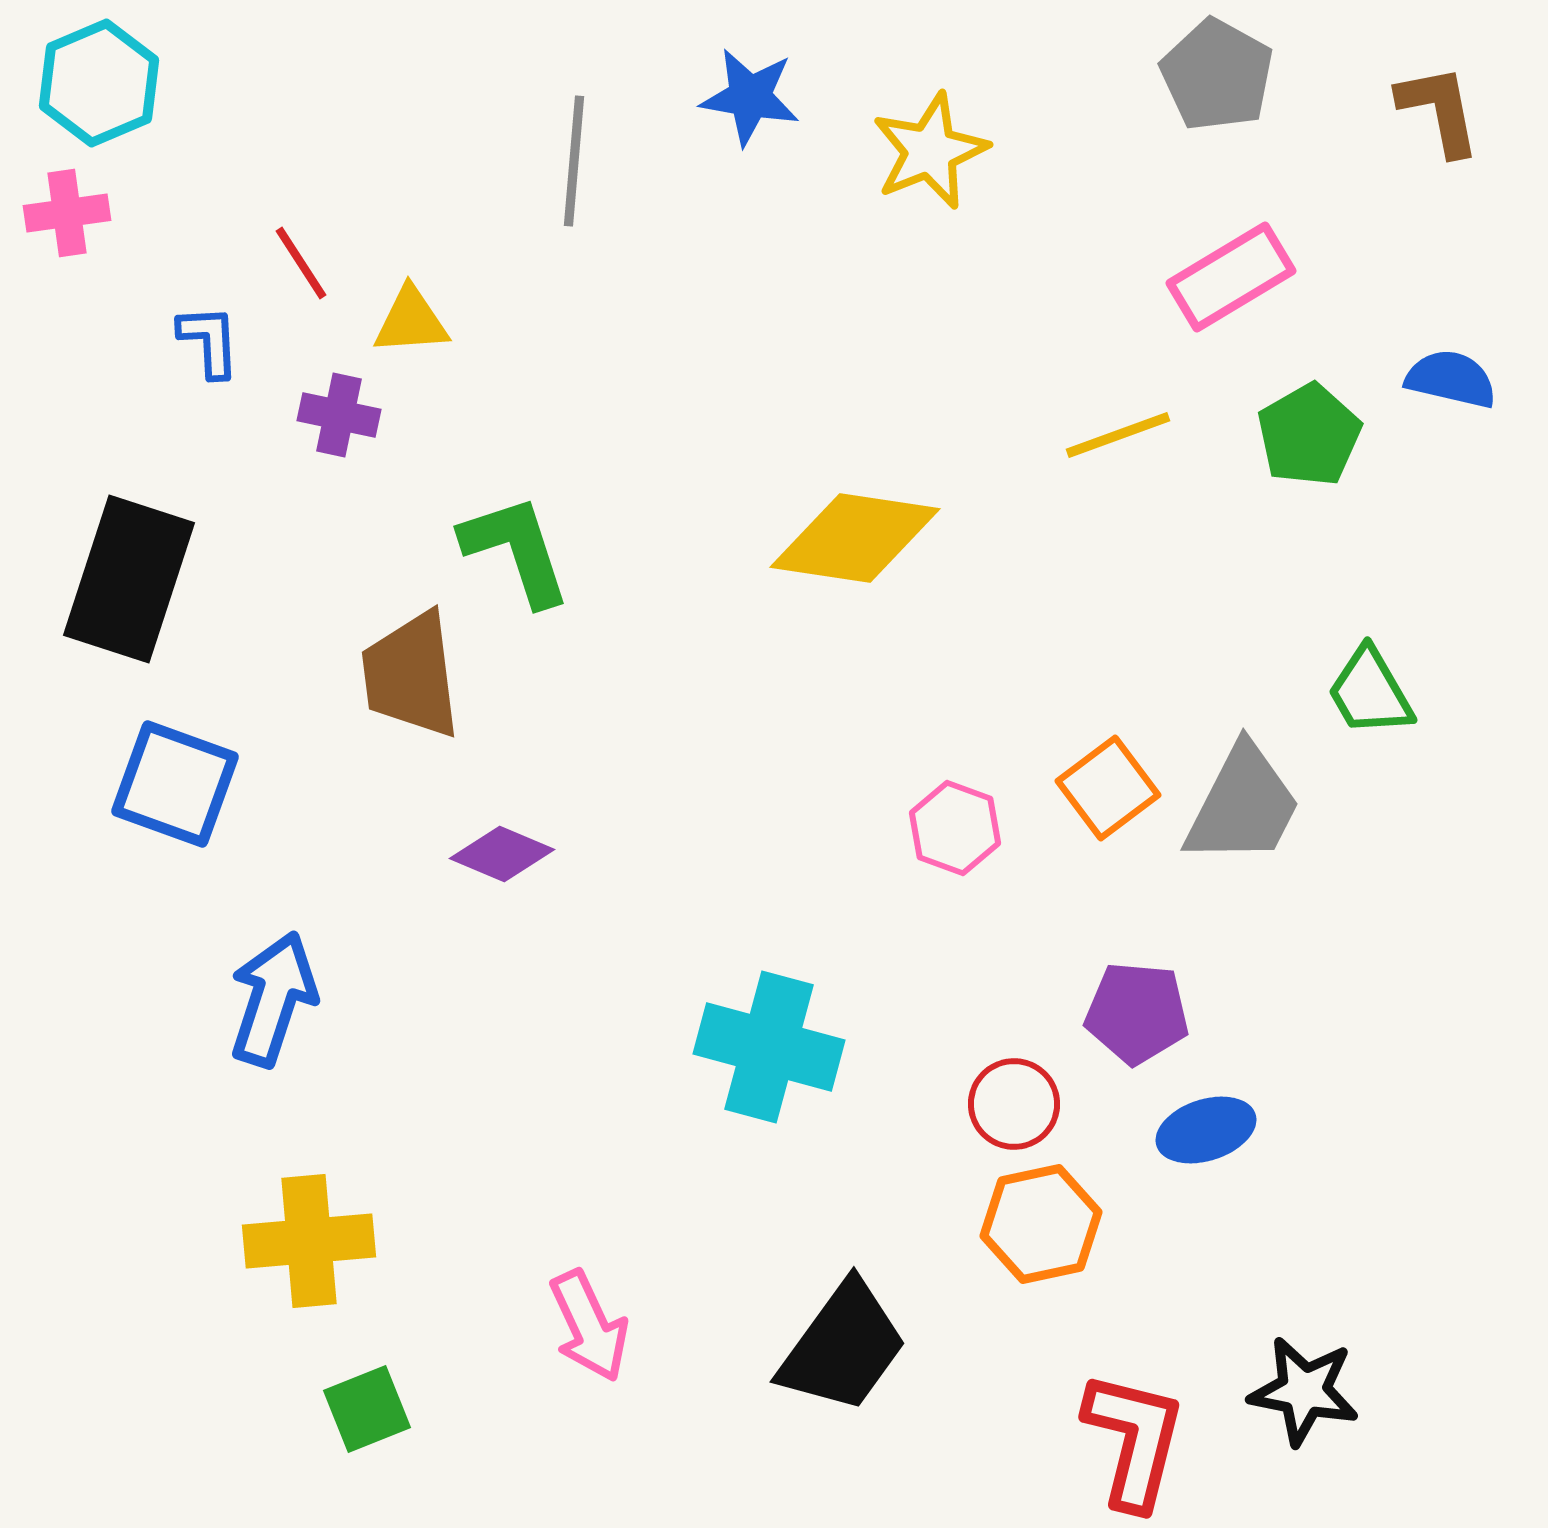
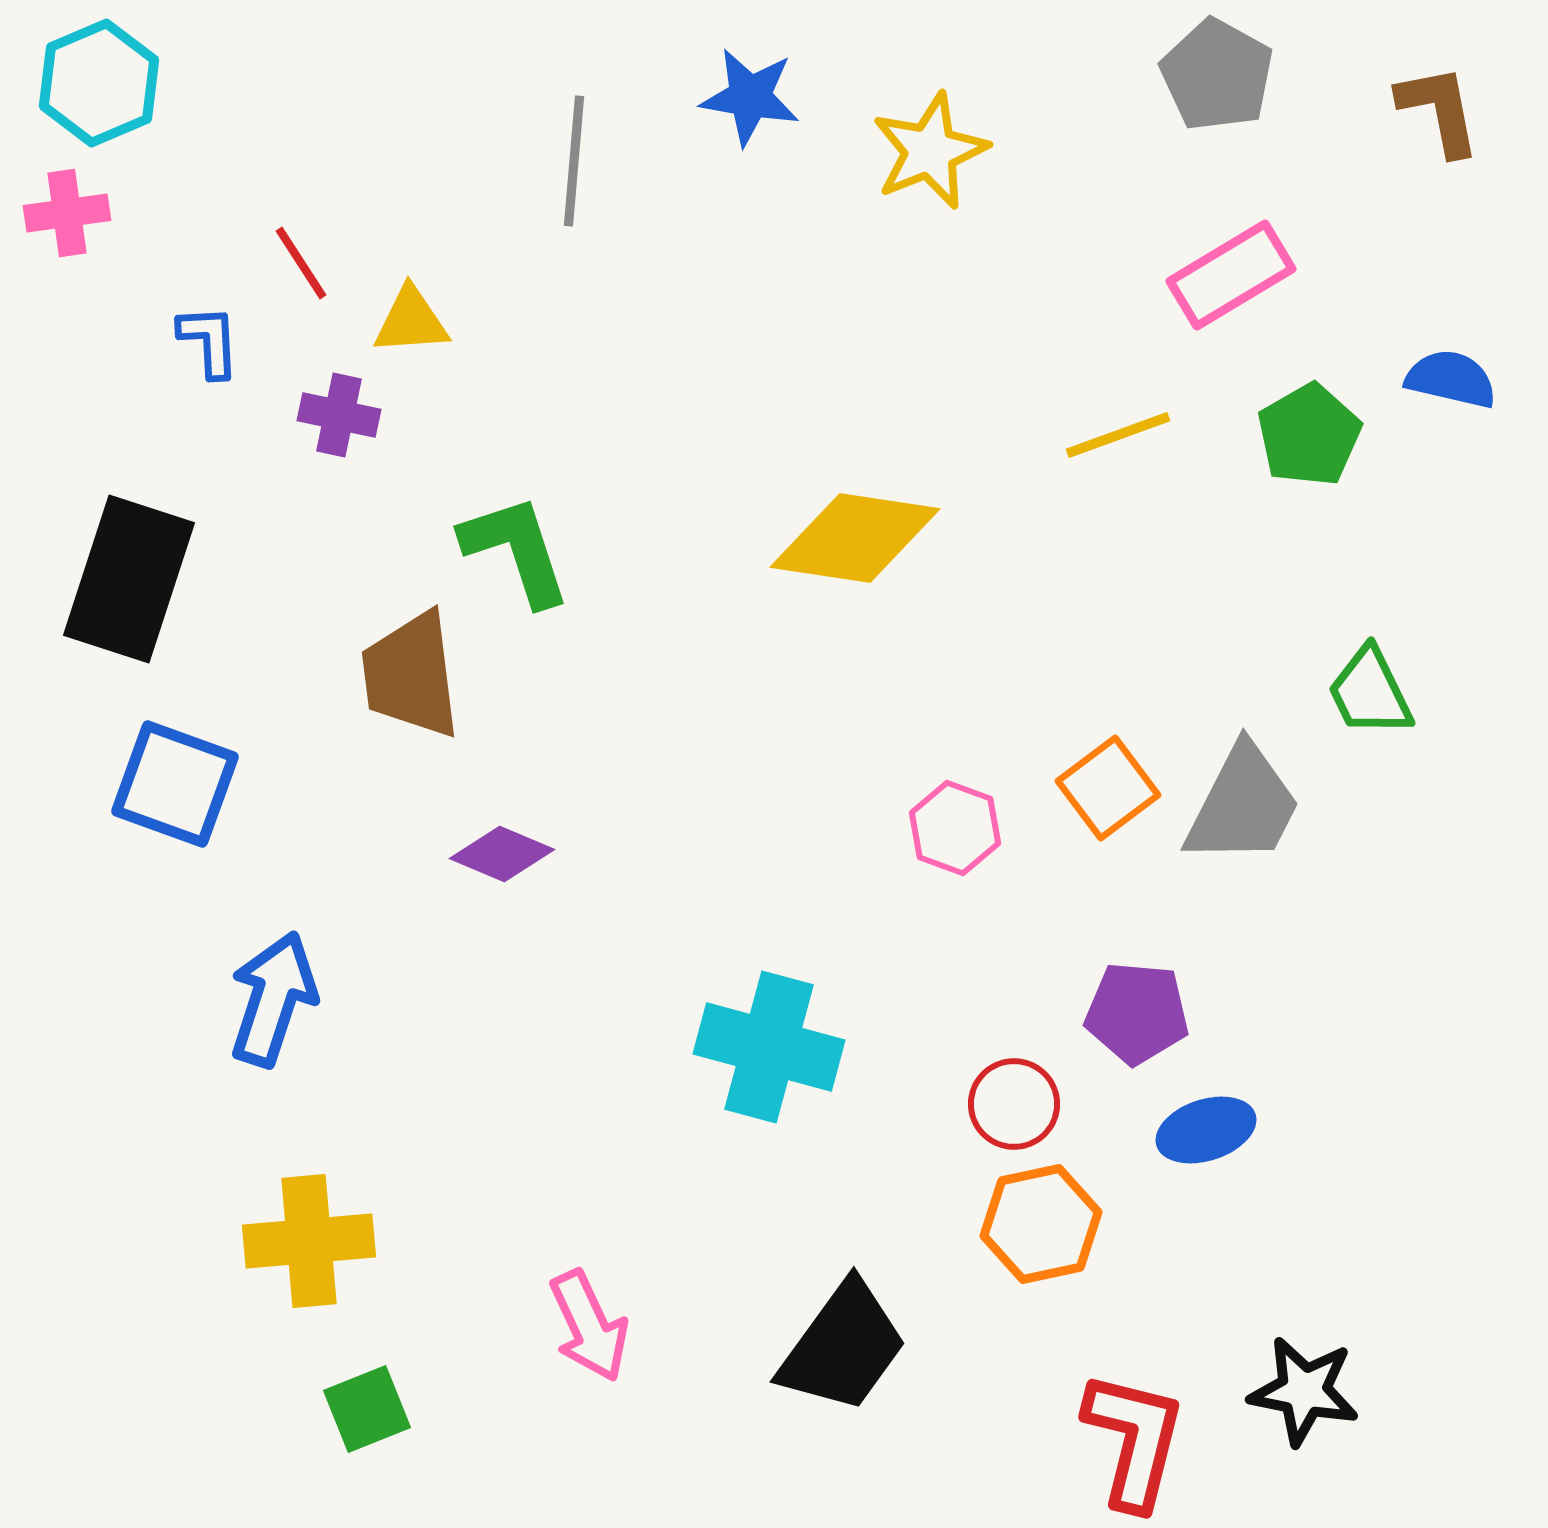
pink rectangle: moved 2 px up
green trapezoid: rotated 4 degrees clockwise
